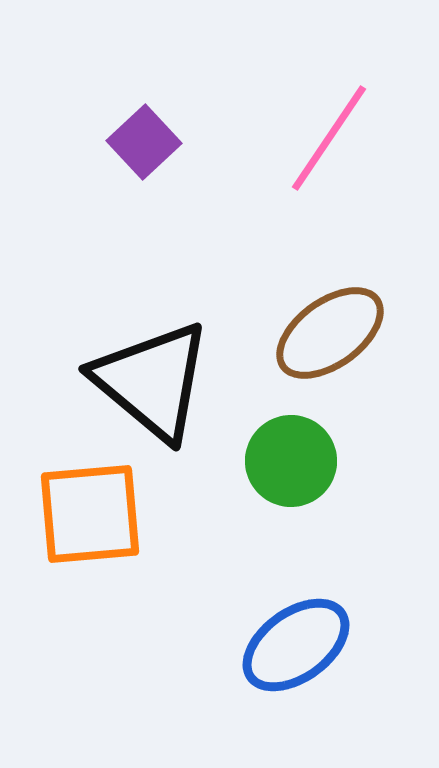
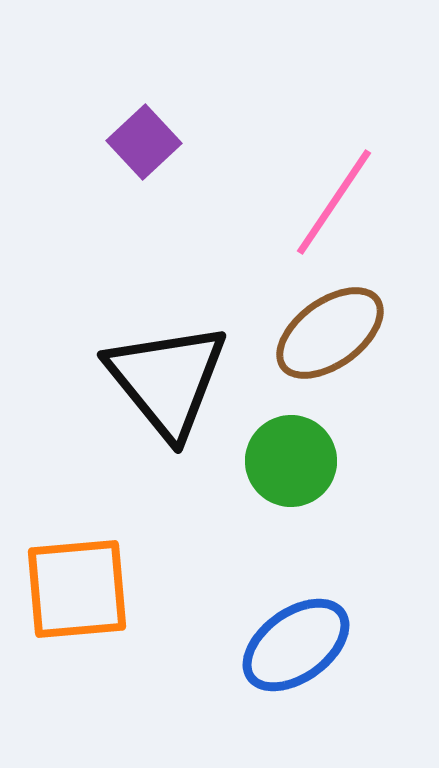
pink line: moved 5 px right, 64 px down
black triangle: moved 15 px right, 1 px up; rotated 11 degrees clockwise
orange square: moved 13 px left, 75 px down
